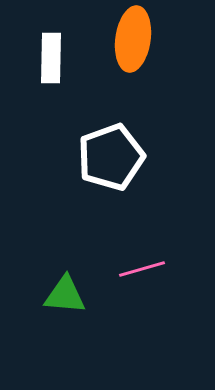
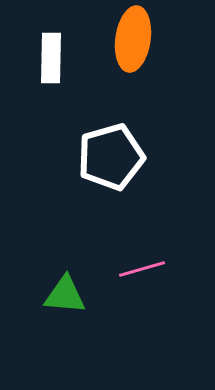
white pentagon: rotated 4 degrees clockwise
